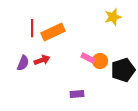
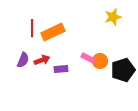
purple semicircle: moved 3 px up
purple rectangle: moved 16 px left, 25 px up
